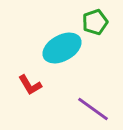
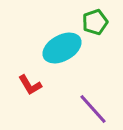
purple line: rotated 12 degrees clockwise
